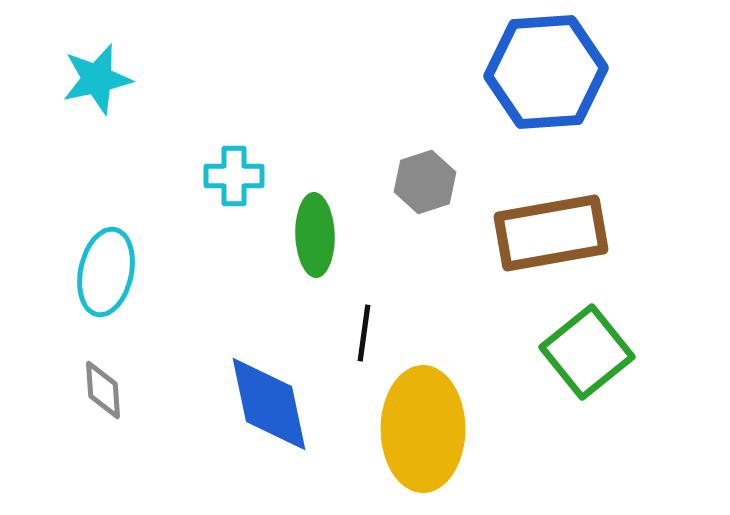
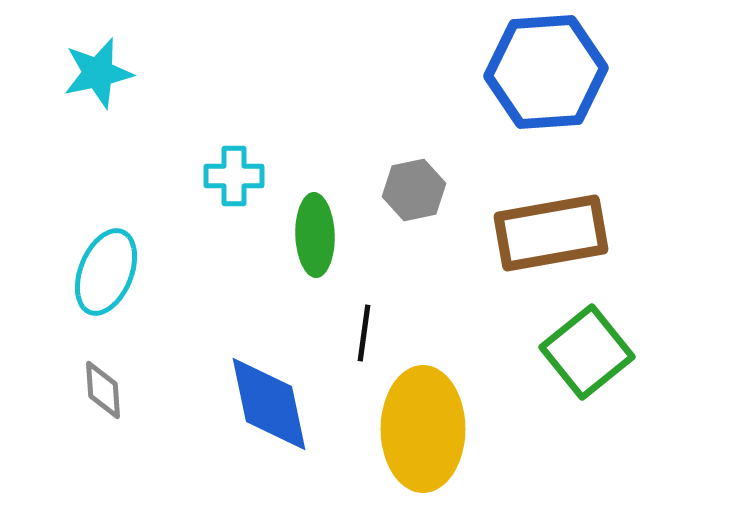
cyan star: moved 1 px right, 6 px up
gray hexagon: moved 11 px left, 8 px down; rotated 6 degrees clockwise
cyan ellipse: rotated 10 degrees clockwise
